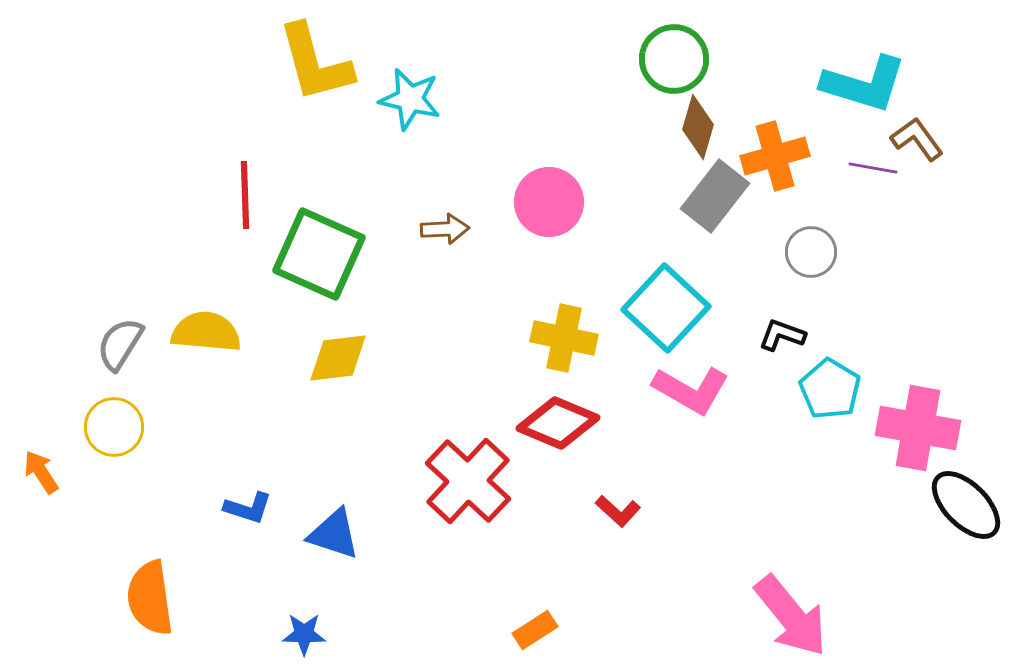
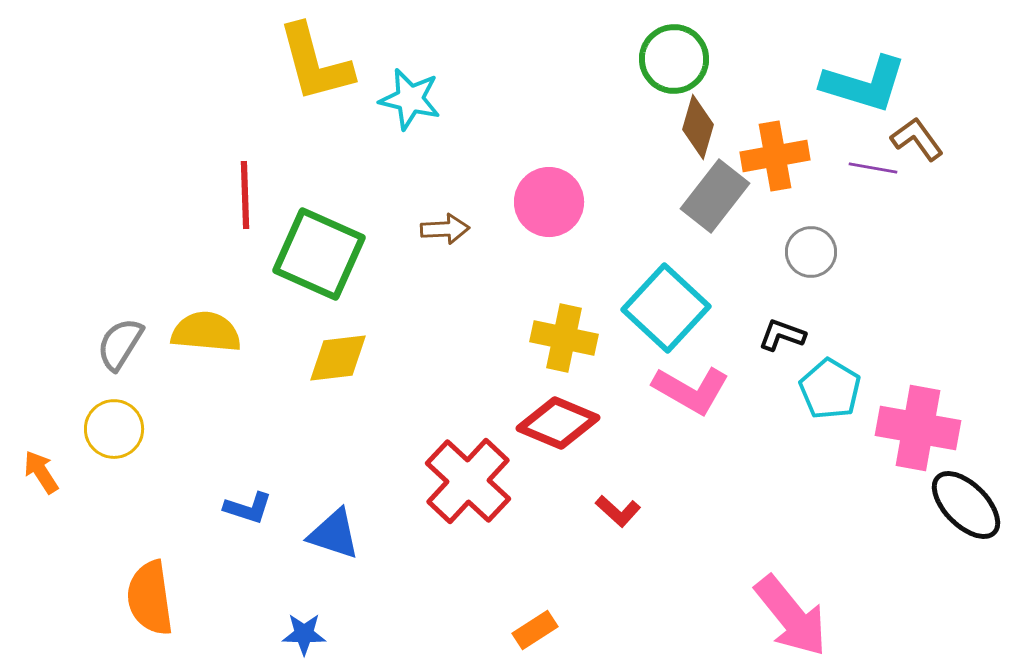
orange cross: rotated 6 degrees clockwise
yellow circle: moved 2 px down
